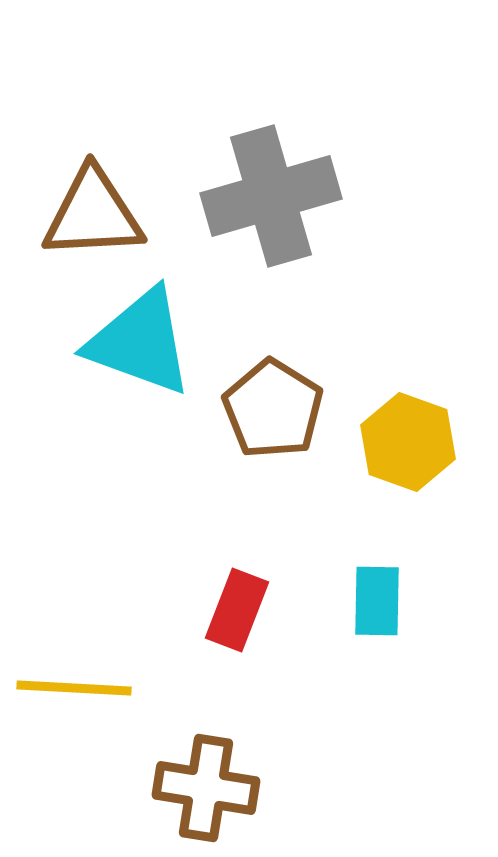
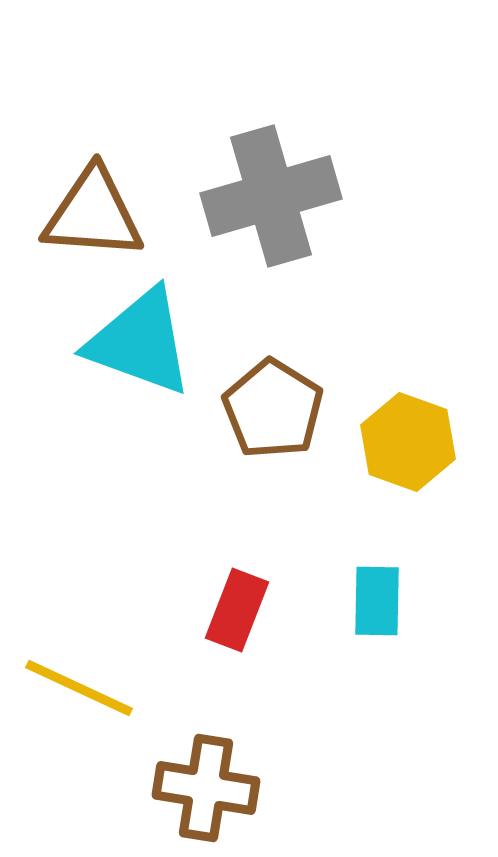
brown triangle: rotated 7 degrees clockwise
yellow line: moved 5 px right; rotated 22 degrees clockwise
